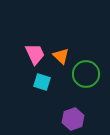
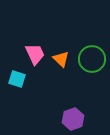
orange triangle: moved 3 px down
green circle: moved 6 px right, 15 px up
cyan square: moved 25 px left, 3 px up
